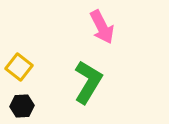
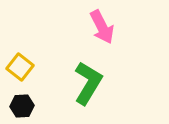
yellow square: moved 1 px right
green L-shape: moved 1 px down
